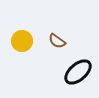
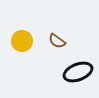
black ellipse: rotated 20 degrees clockwise
